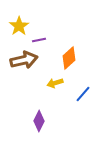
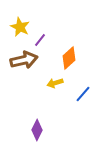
yellow star: moved 1 px right, 1 px down; rotated 12 degrees counterclockwise
purple line: moved 1 px right; rotated 40 degrees counterclockwise
purple diamond: moved 2 px left, 9 px down
